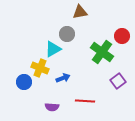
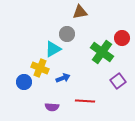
red circle: moved 2 px down
